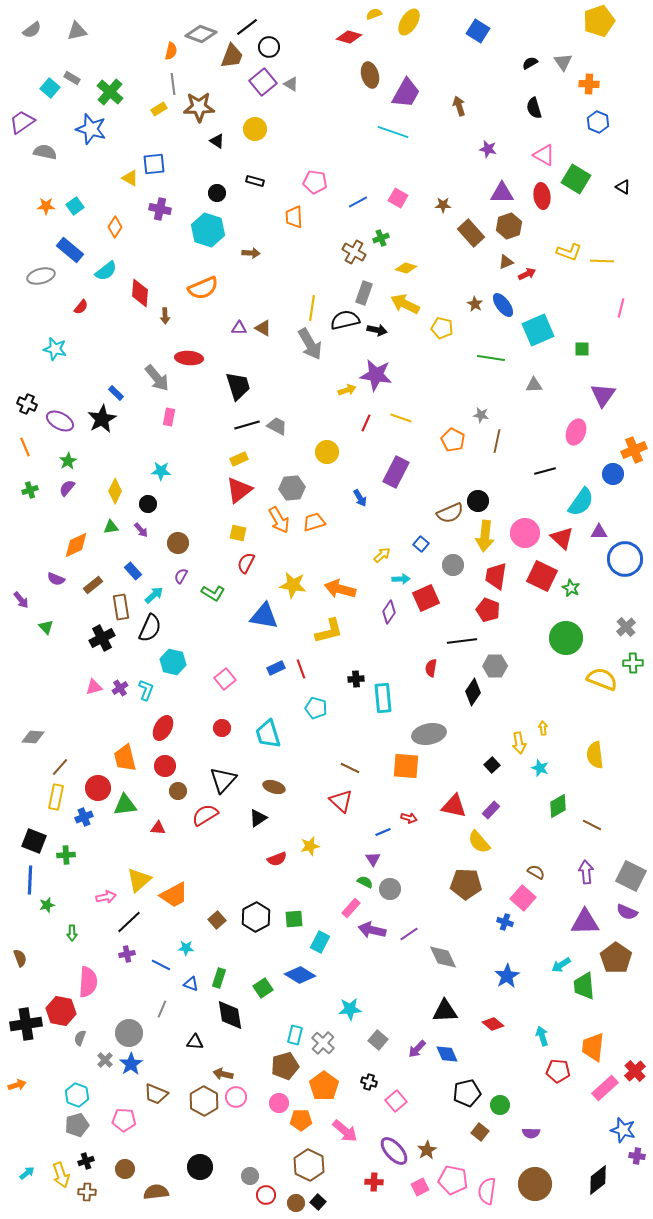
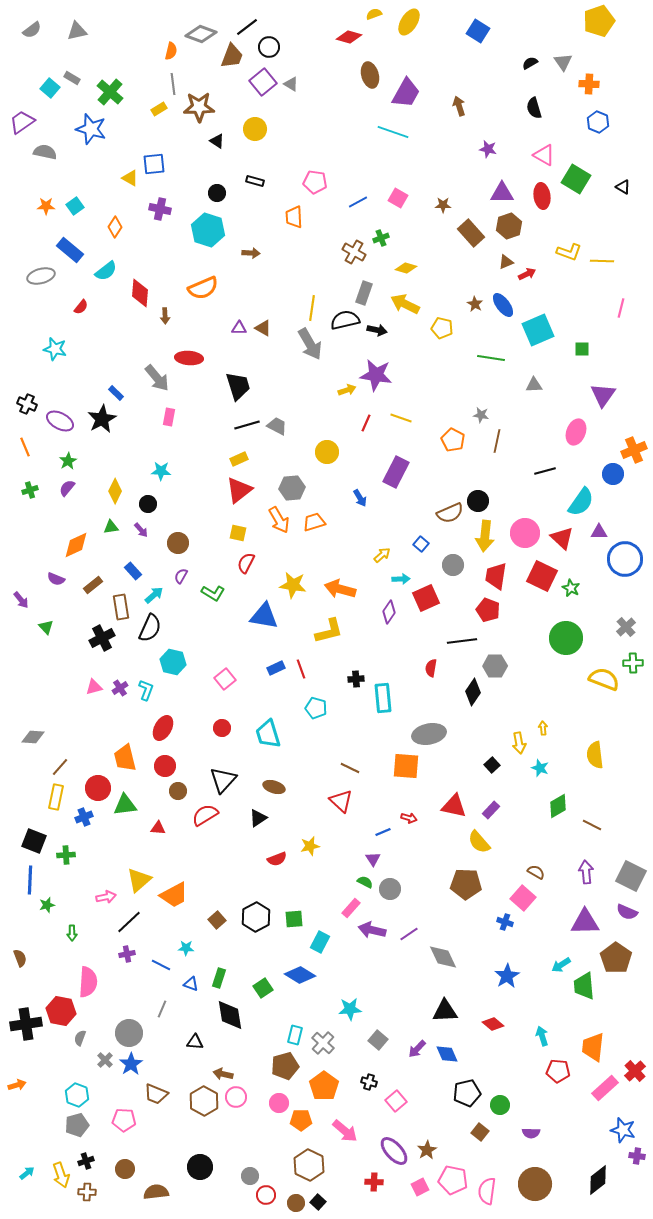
yellow semicircle at (602, 679): moved 2 px right
